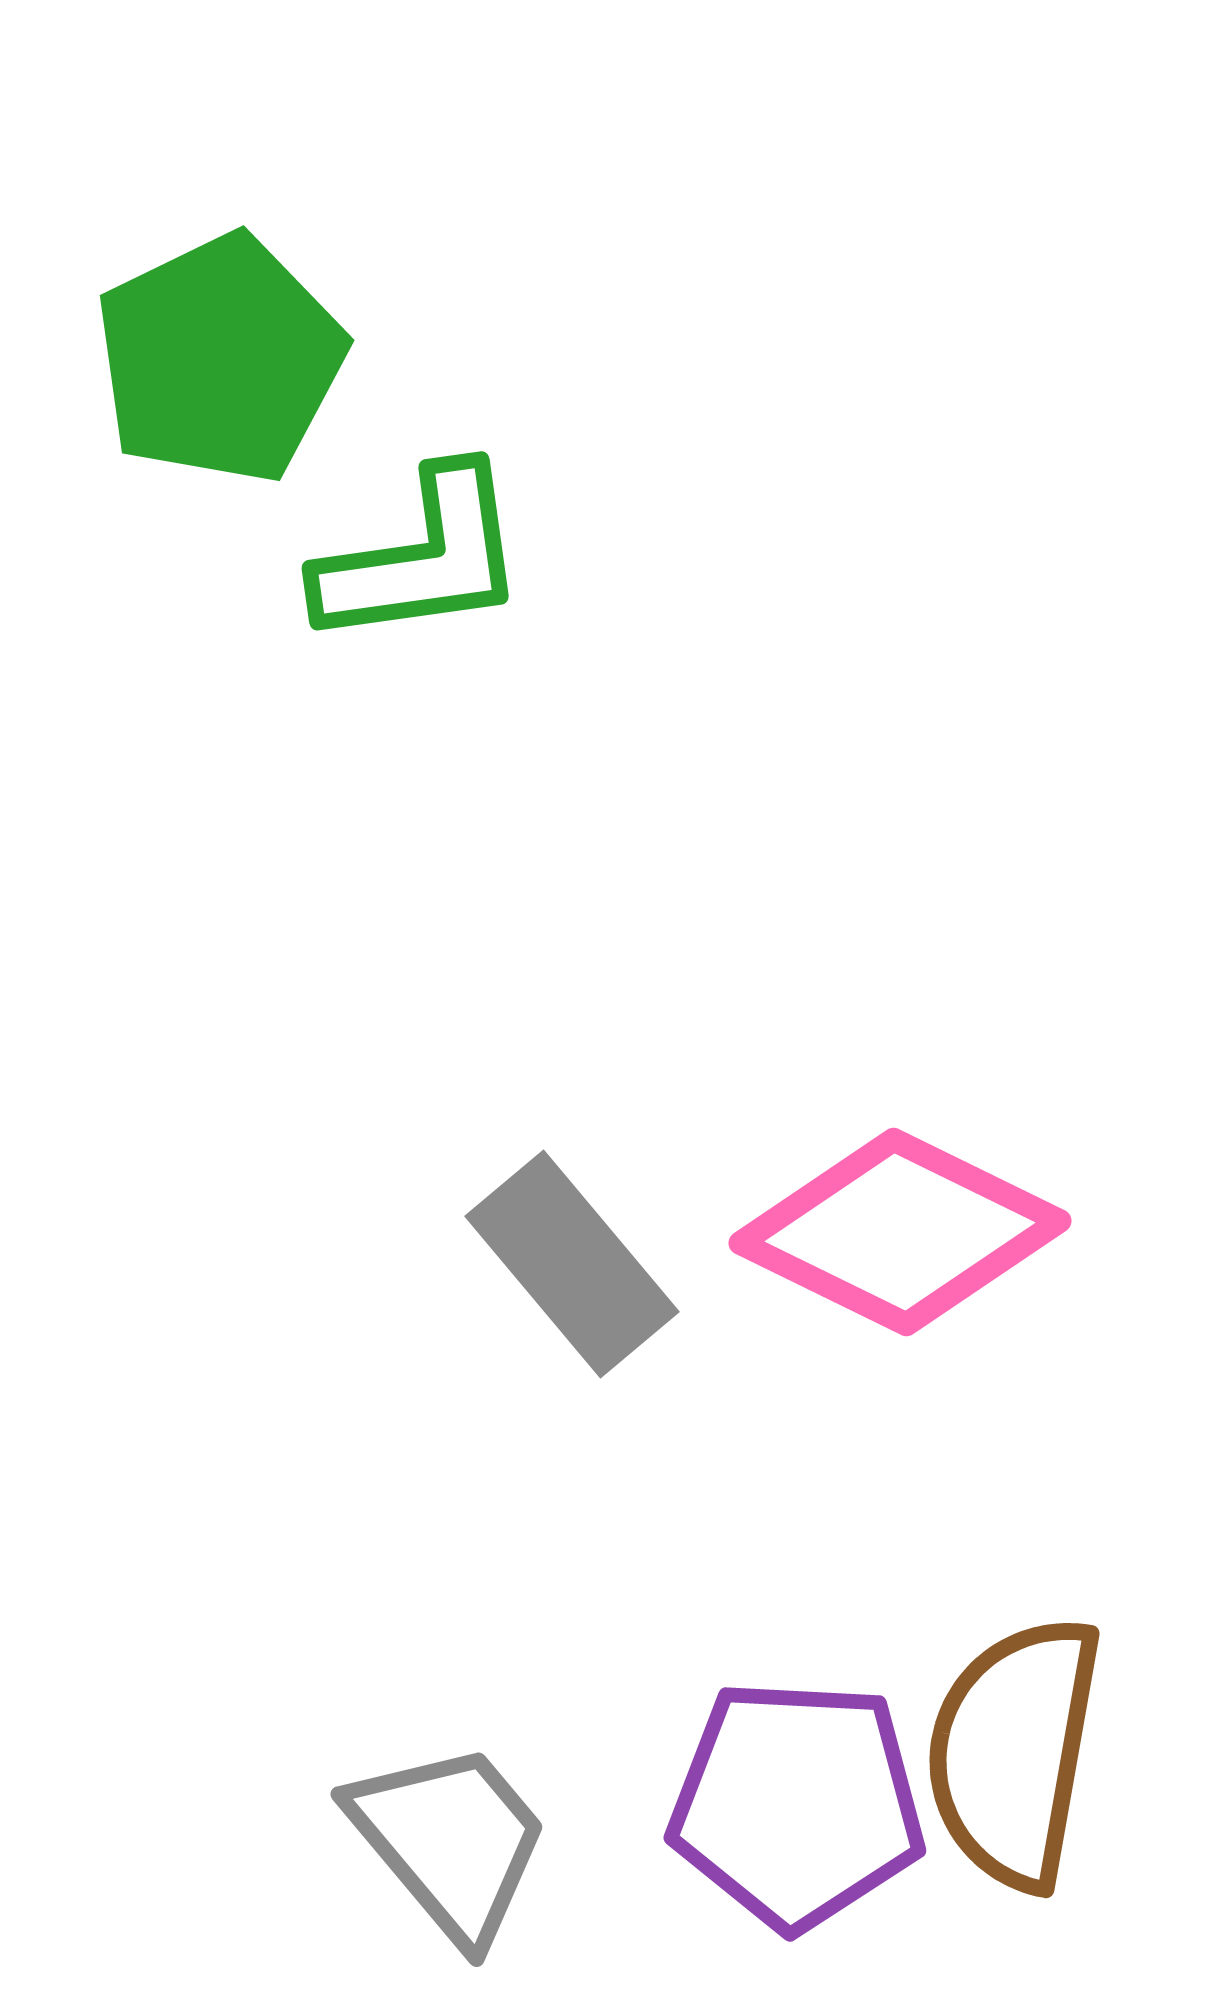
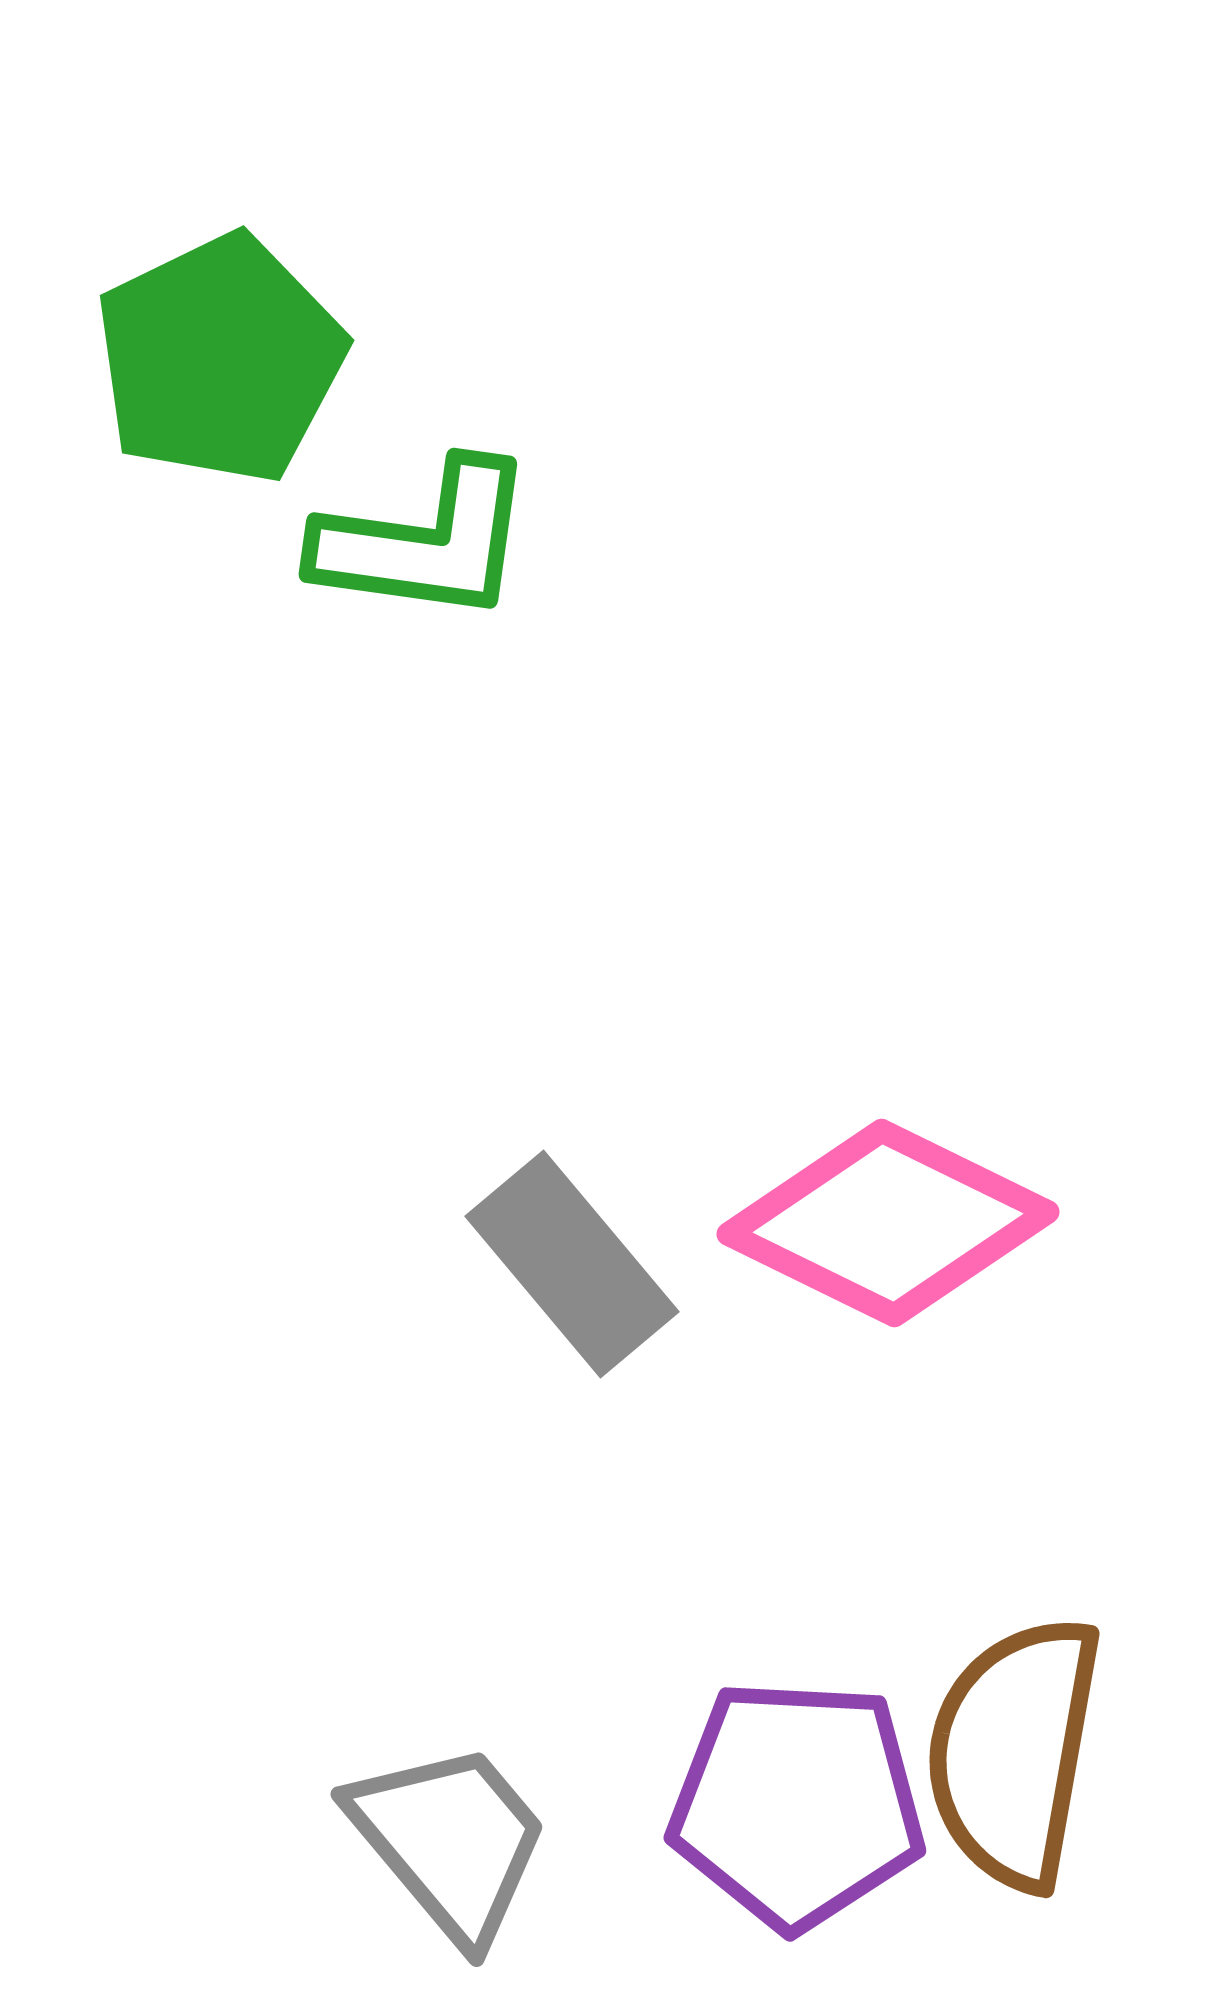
green L-shape: moved 3 px right, 16 px up; rotated 16 degrees clockwise
pink diamond: moved 12 px left, 9 px up
